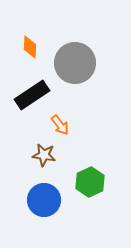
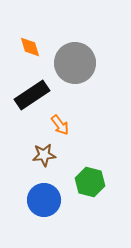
orange diamond: rotated 20 degrees counterclockwise
brown star: rotated 15 degrees counterclockwise
green hexagon: rotated 20 degrees counterclockwise
